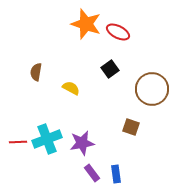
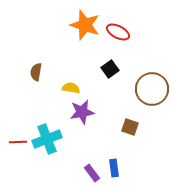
orange star: moved 1 px left, 1 px down
yellow semicircle: rotated 18 degrees counterclockwise
brown square: moved 1 px left
purple star: moved 31 px up
blue rectangle: moved 2 px left, 6 px up
